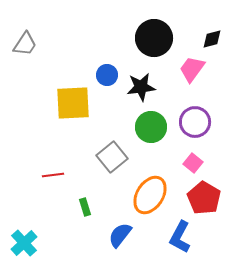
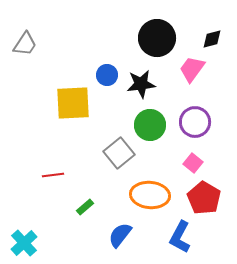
black circle: moved 3 px right
black star: moved 3 px up
green circle: moved 1 px left, 2 px up
gray square: moved 7 px right, 4 px up
orange ellipse: rotated 63 degrees clockwise
green rectangle: rotated 66 degrees clockwise
